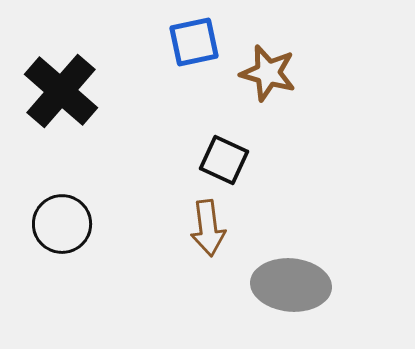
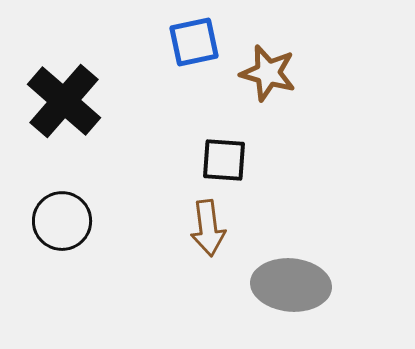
black cross: moved 3 px right, 10 px down
black square: rotated 21 degrees counterclockwise
black circle: moved 3 px up
